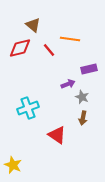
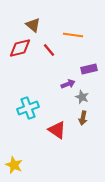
orange line: moved 3 px right, 4 px up
red triangle: moved 5 px up
yellow star: moved 1 px right
